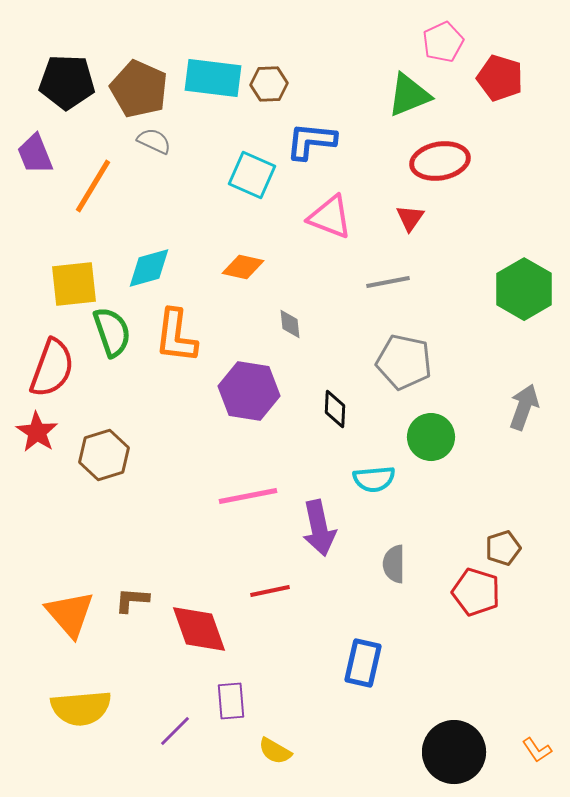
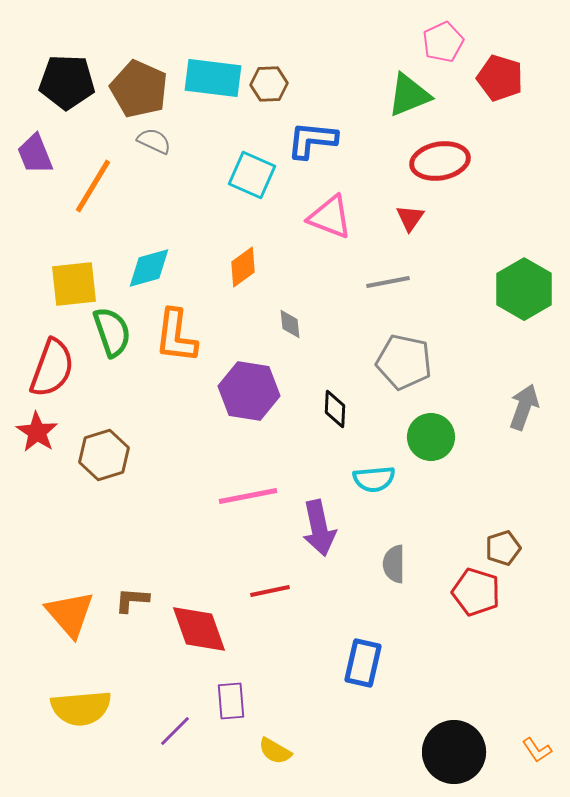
blue L-shape at (311, 141): moved 1 px right, 1 px up
orange diamond at (243, 267): rotated 48 degrees counterclockwise
